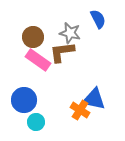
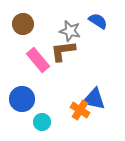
blue semicircle: moved 2 px down; rotated 30 degrees counterclockwise
gray star: moved 2 px up
brown circle: moved 10 px left, 13 px up
brown L-shape: moved 1 px right, 1 px up
pink rectangle: rotated 15 degrees clockwise
blue circle: moved 2 px left, 1 px up
cyan circle: moved 6 px right
